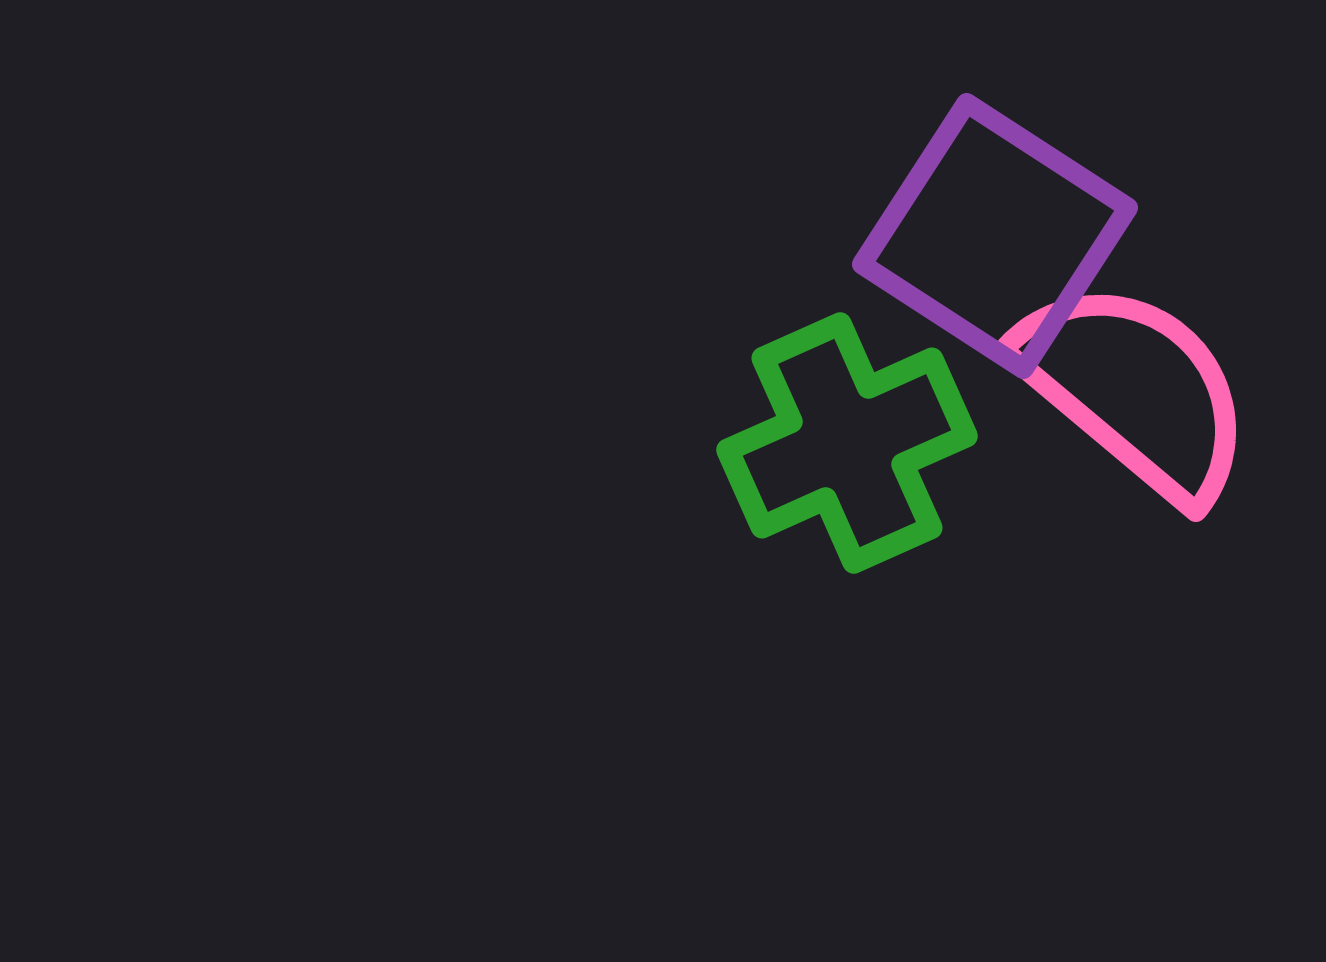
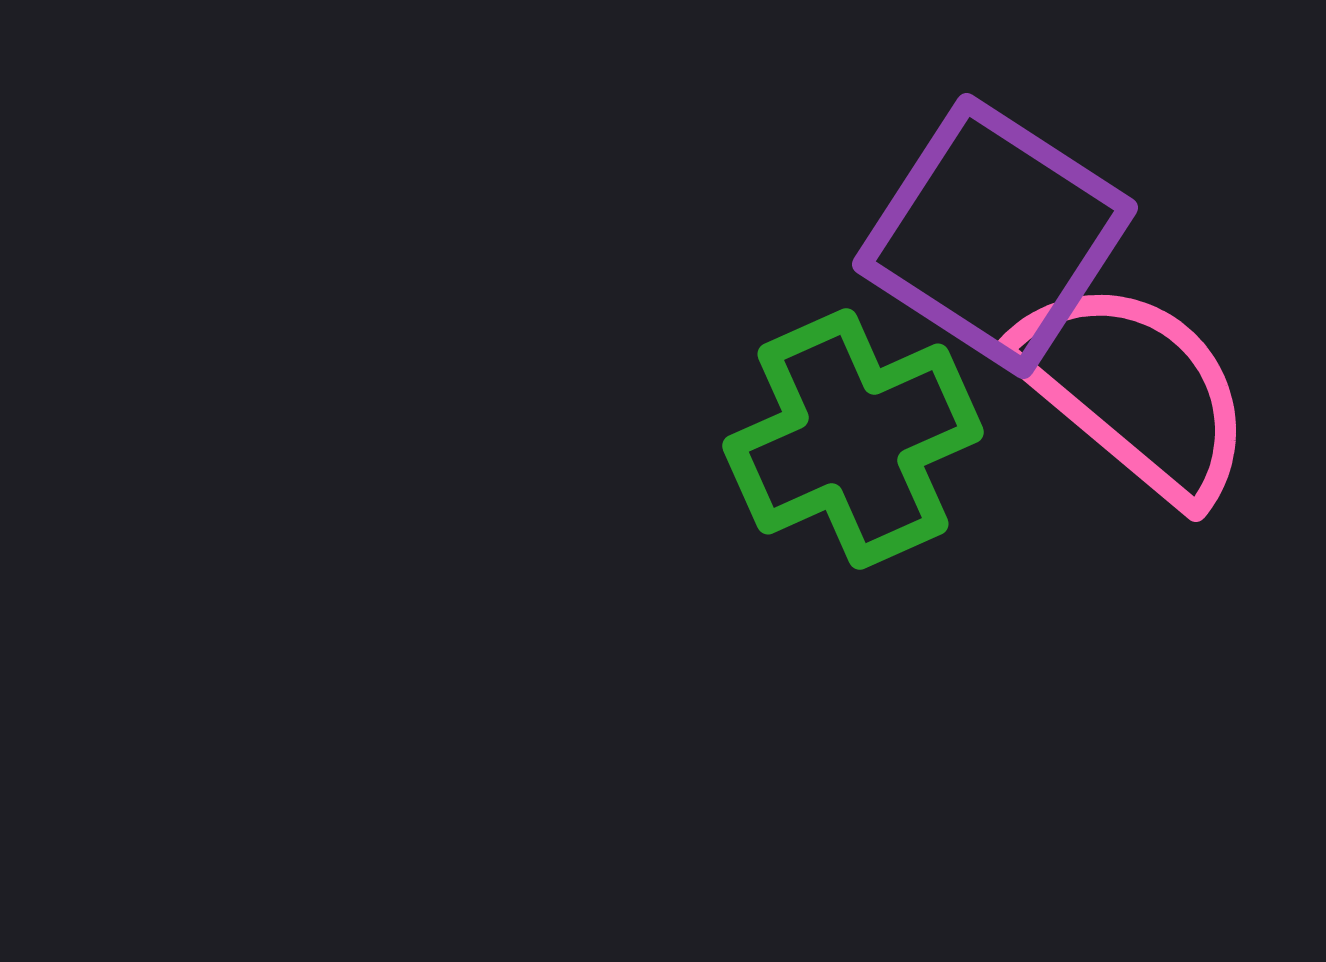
green cross: moved 6 px right, 4 px up
